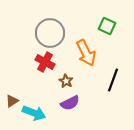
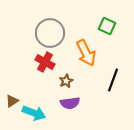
brown star: rotated 16 degrees clockwise
purple semicircle: rotated 18 degrees clockwise
